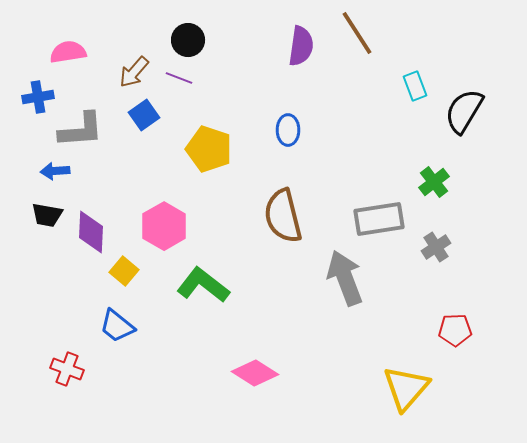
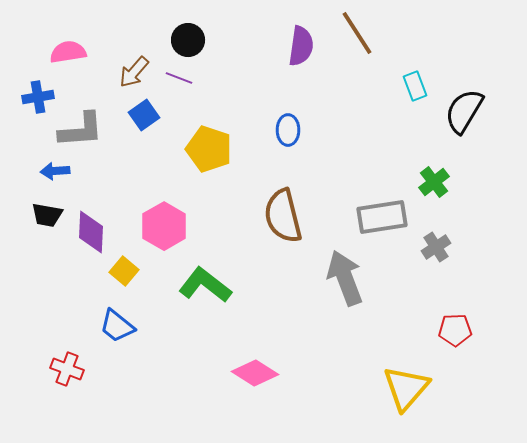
gray rectangle: moved 3 px right, 2 px up
green L-shape: moved 2 px right
